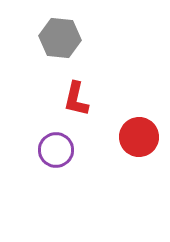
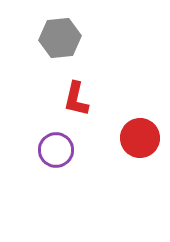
gray hexagon: rotated 12 degrees counterclockwise
red circle: moved 1 px right, 1 px down
